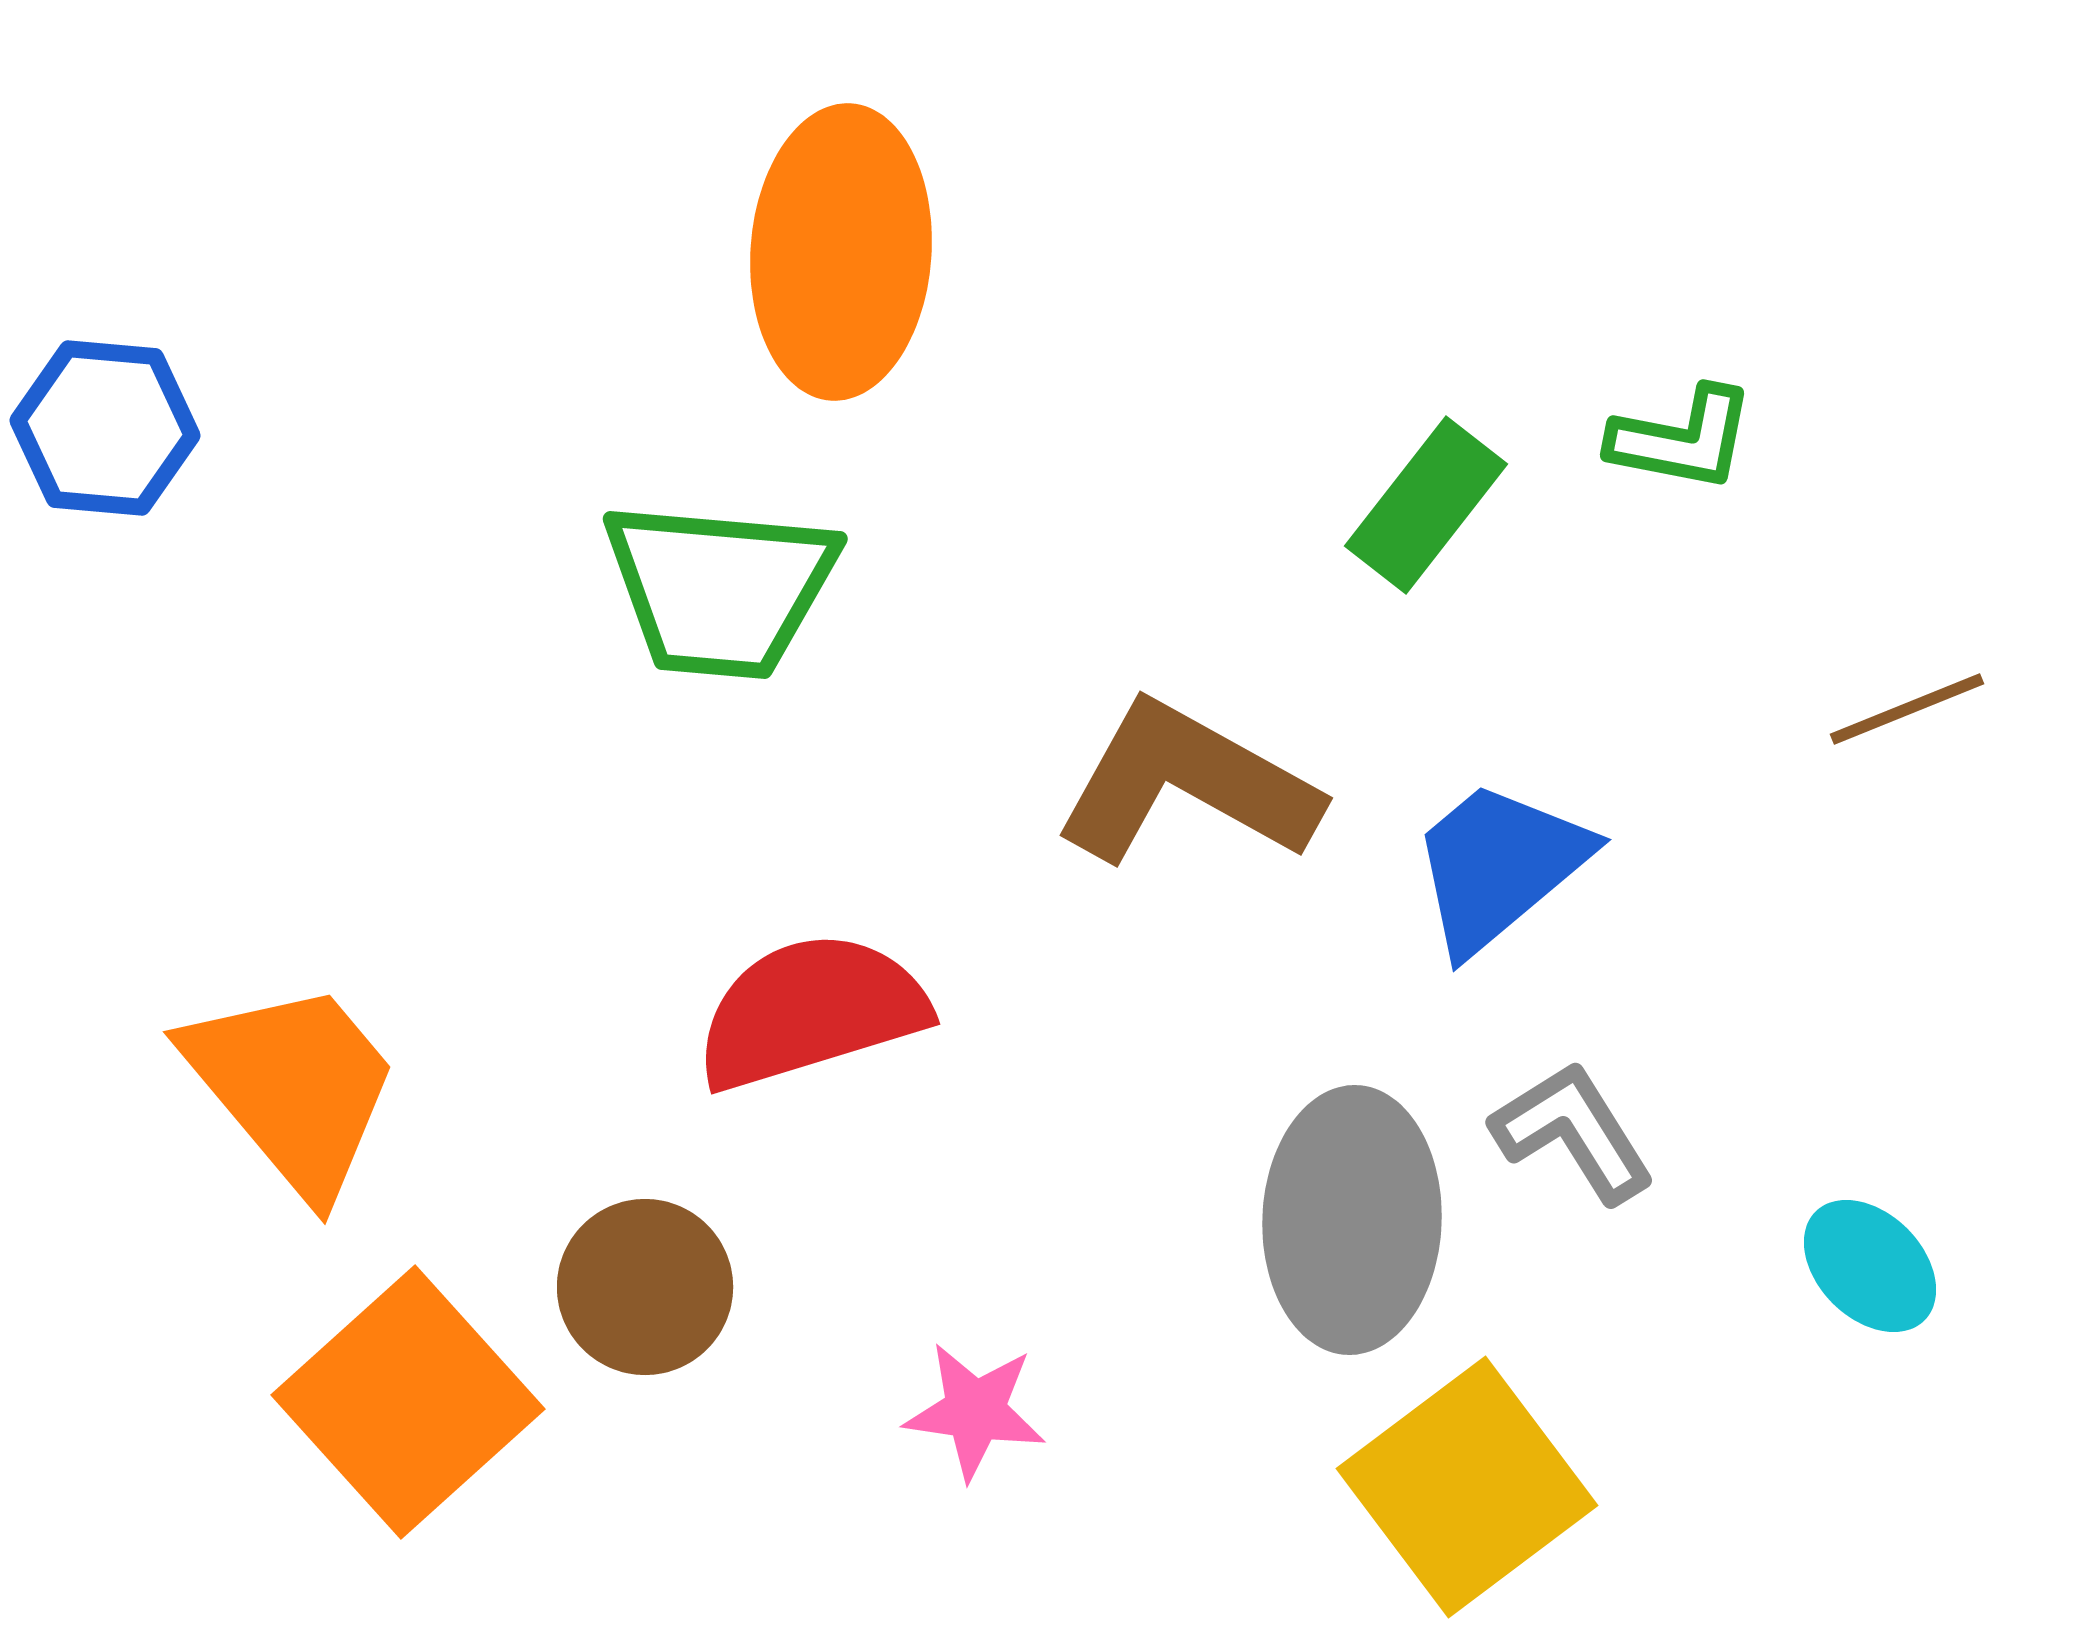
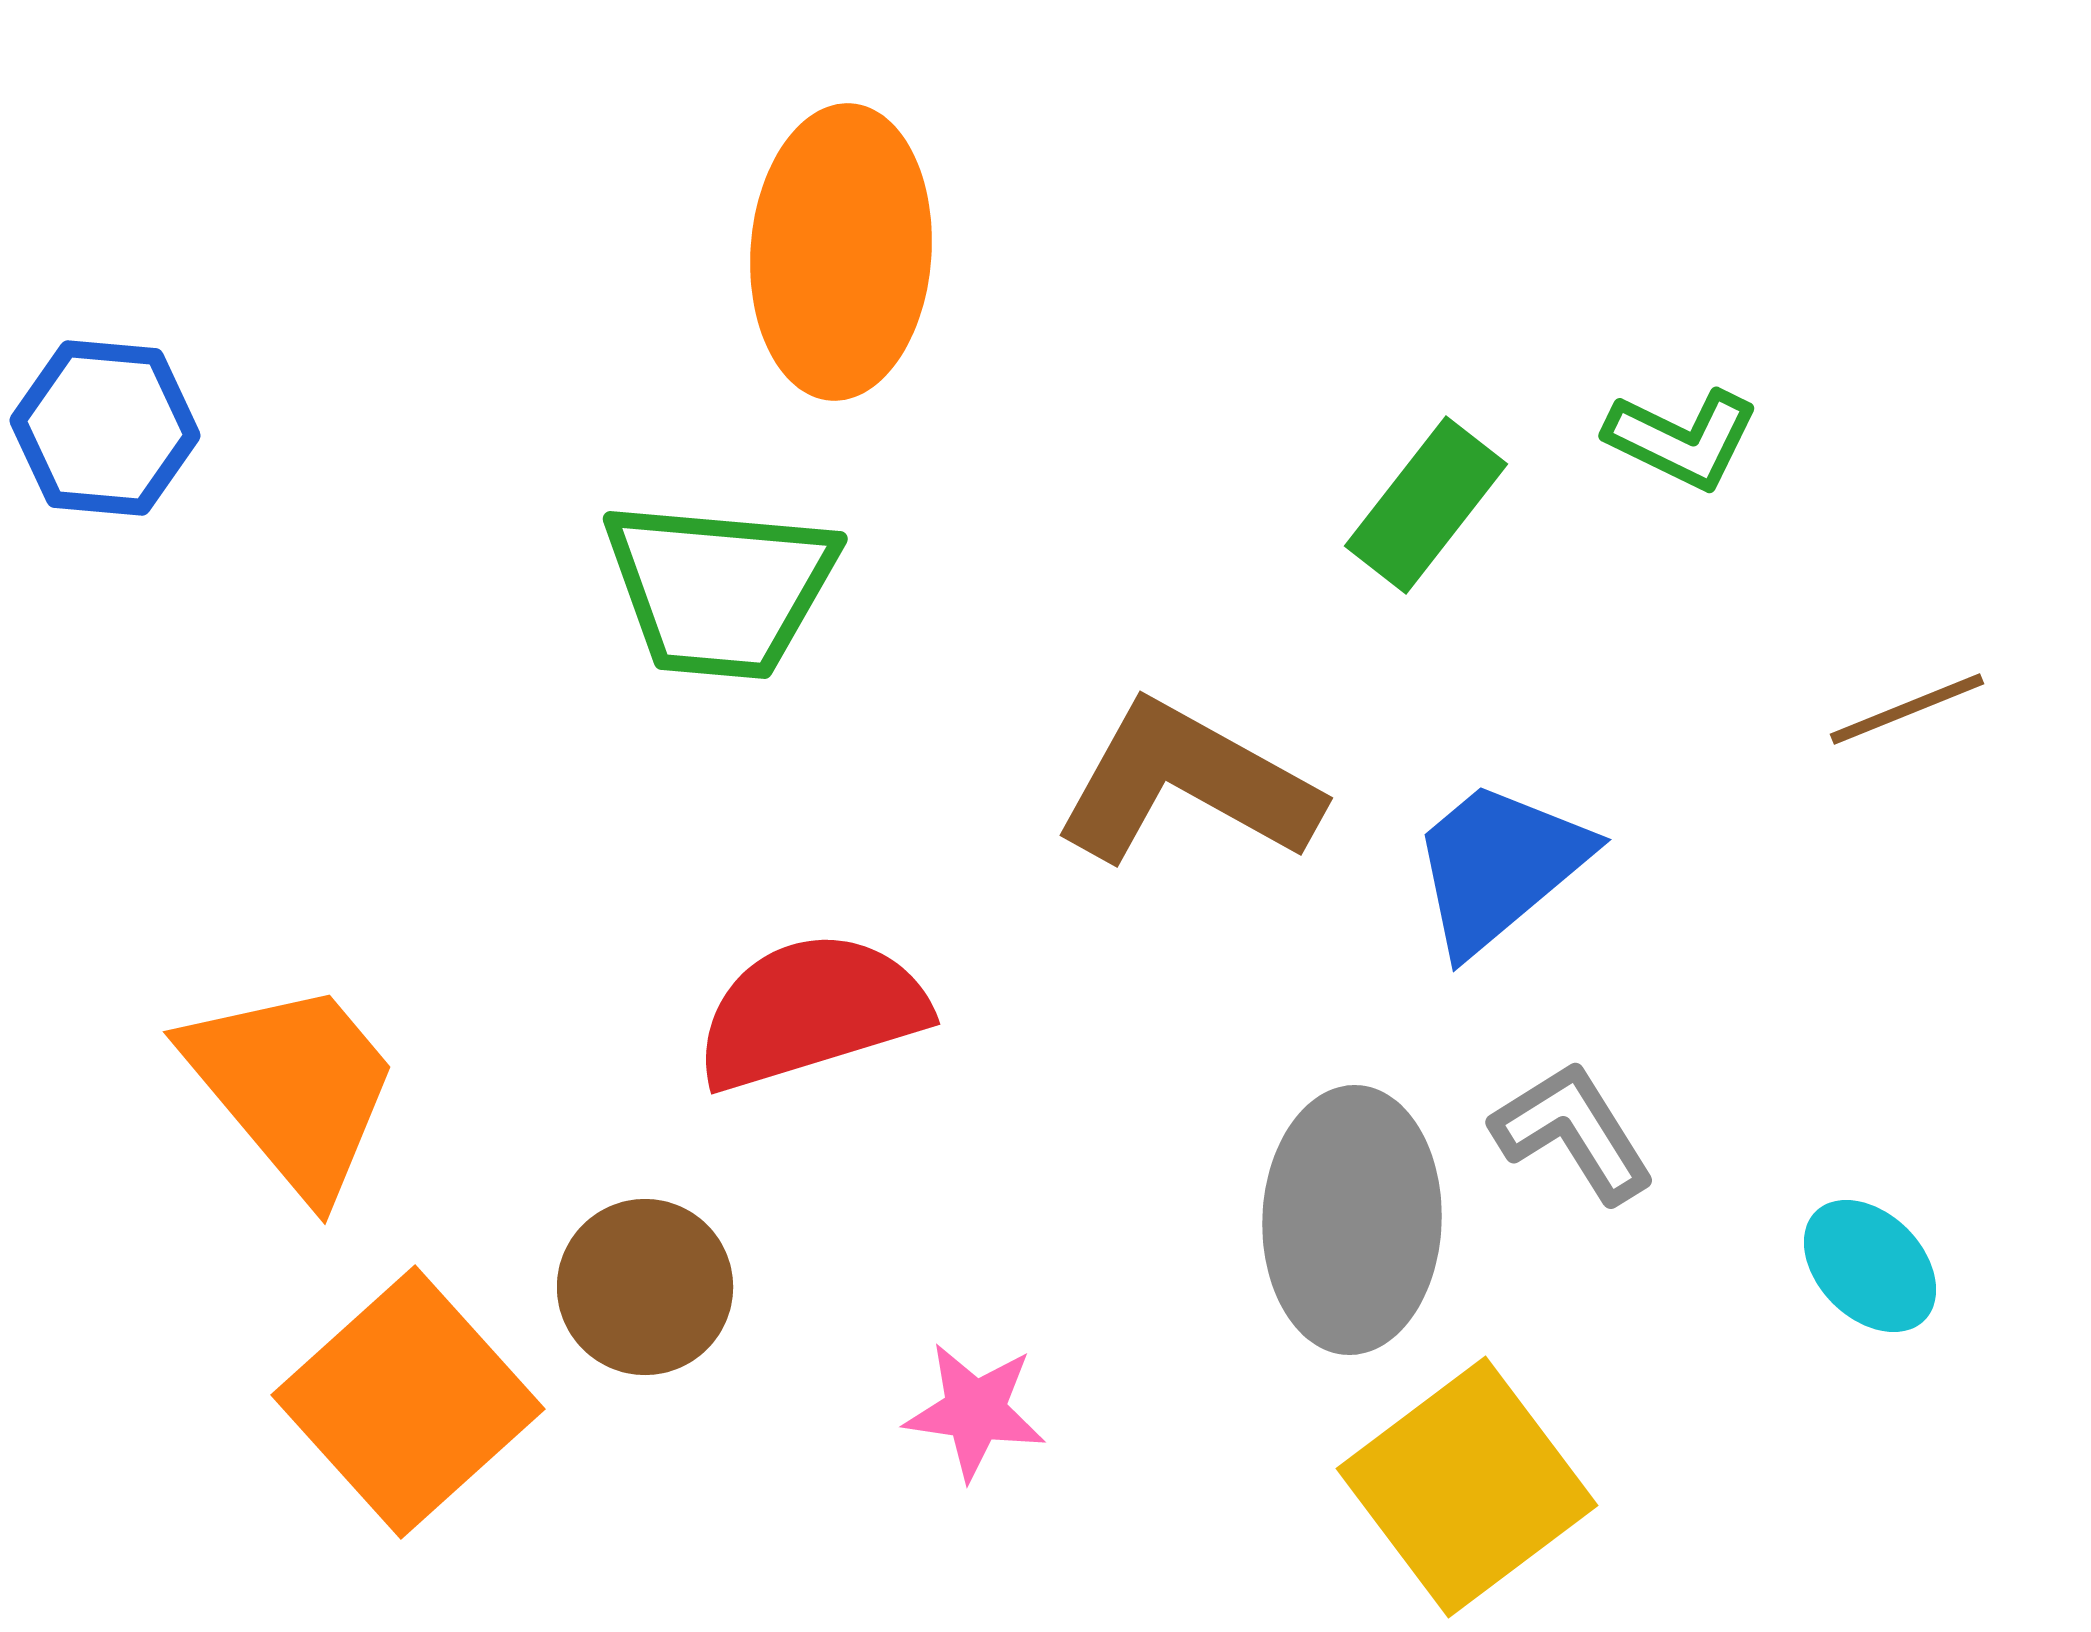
green L-shape: rotated 15 degrees clockwise
